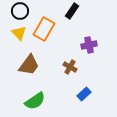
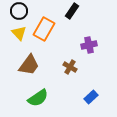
black circle: moved 1 px left
blue rectangle: moved 7 px right, 3 px down
green semicircle: moved 3 px right, 3 px up
